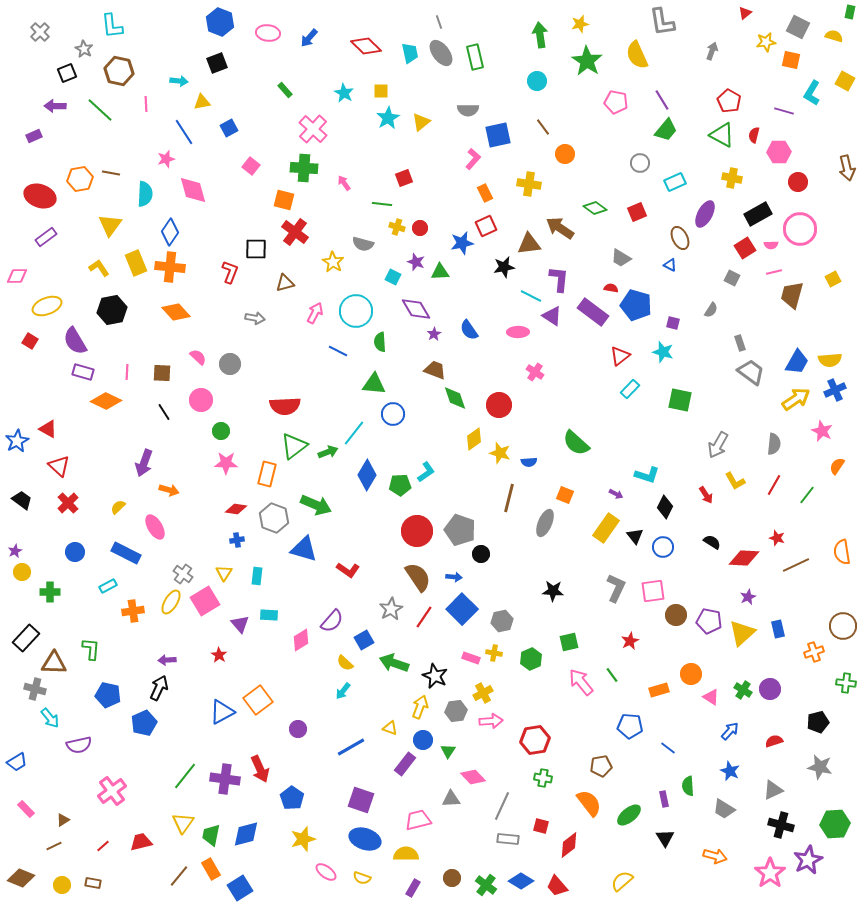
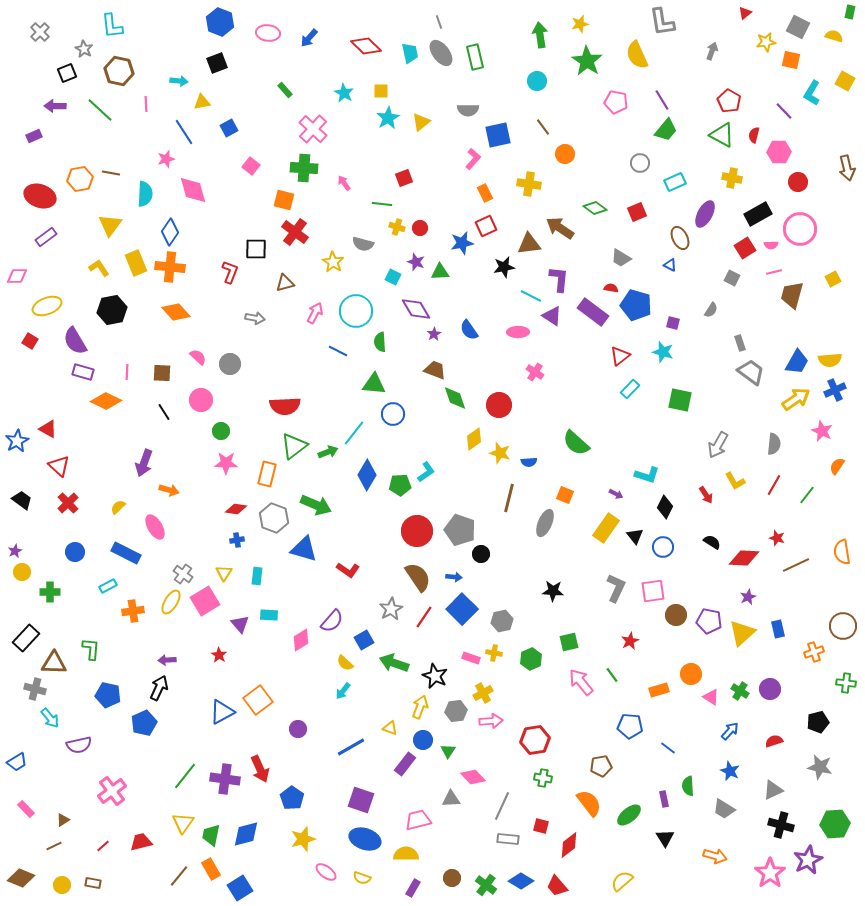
purple line at (784, 111): rotated 30 degrees clockwise
green cross at (743, 690): moved 3 px left, 1 px down
